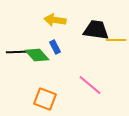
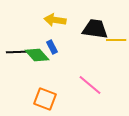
black trapezoid: moved 1 px left, 1 px up
blue rectangle: moved 3 px left
